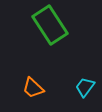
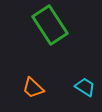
cyan trapezoid: rotated 85 degrees clockwise
